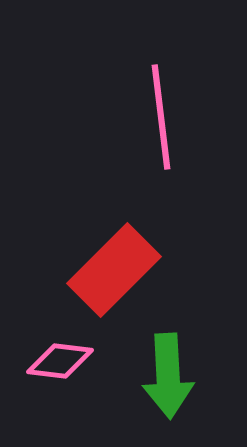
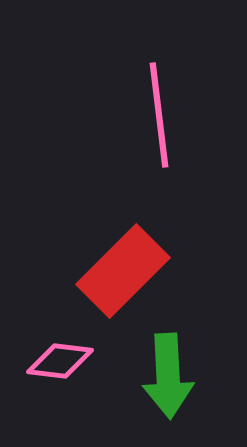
pink line: moved 2 px left, 2 px up
red rectangle: moved 9 px right, 1 px down
